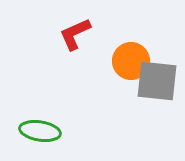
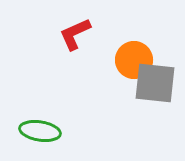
orange circle: moved 3 px right, 1 px up
gray square: moved 2 px left, 2 px down
